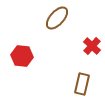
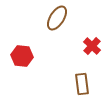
brown ellipse: rotated 10 degrees counterclockwise
brown rectangle: rotated 20 degrees counterclockwise
